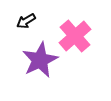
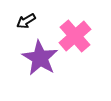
purple star: moved 2 px up; rotated 15 degrees counterclockwise
